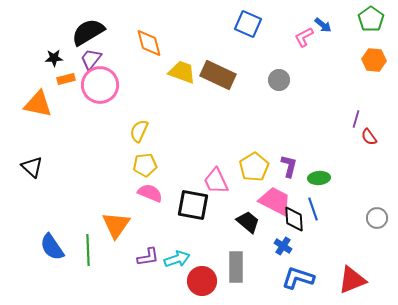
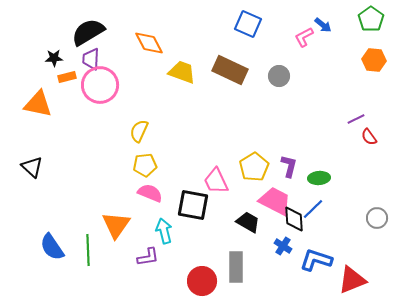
orange diamond at (149, 43): rotated 12 degrees counterclockwise
purple trapezoid at (91, 59): rotated 35 degrees counterclockwise
brown rectangle at (218, 75): moved 12 px right, 5 px up
orange rectangle at (66, 79): moved 1 px right, 2 px up
gray circle at (279, 80): moved 4 px up
purple line at (356, 119): rotated 48 degrees clockwise
blue line at (313, 209): rotated 65 degrees clockwise
black trapezoid at (248, 222): rotated 10 degrees counterclockwise
cyan arrow at (177, 259): moved 13 px left, 28 px up; rotated 85 degrees counterclockwise
blue L-shape at (298, 278): moved 18 px right, 18 px up
